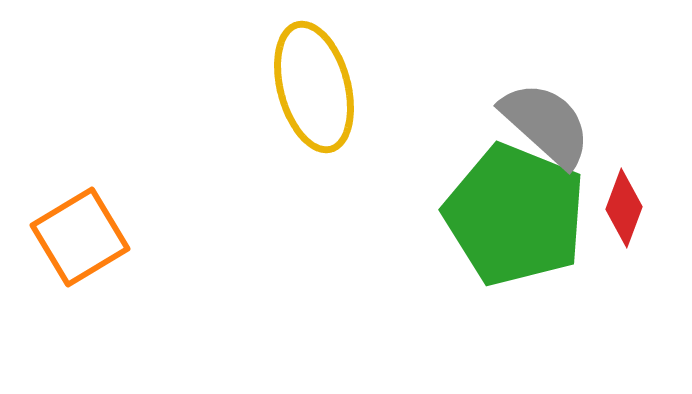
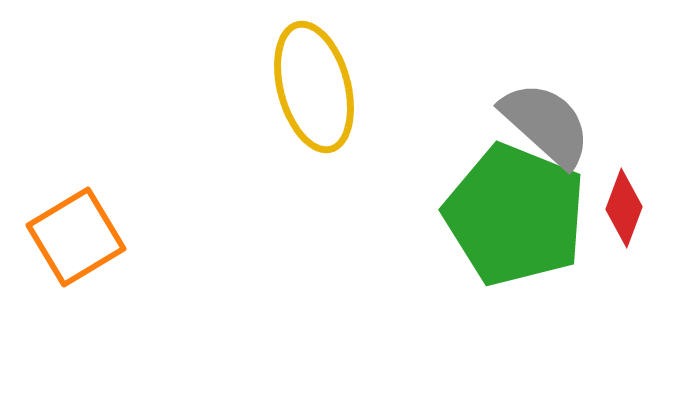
orange square: moved 4 px left
